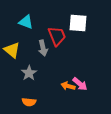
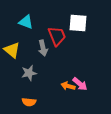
gray star: rotated 21 degrees clockwise
